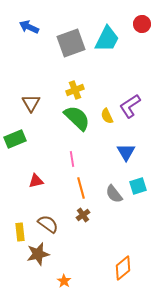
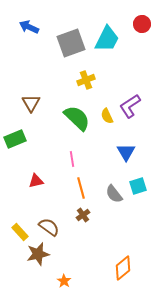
yellow cross: moved 11 px right, 10 px up
brown semicircle: moved 1 px right, 3 px down
yellow rectangle: rotated 36 degrees counterclockwise
